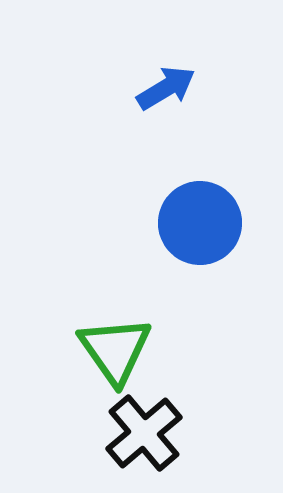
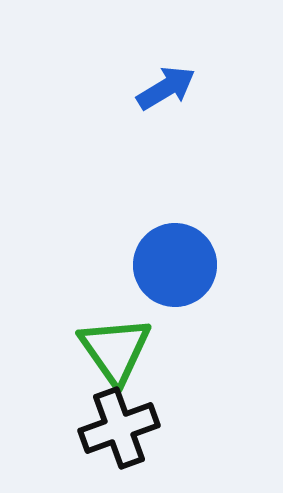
blue circle: moved 25 px left, 42 px down
black cross: moved 25 px left, 5 px up; rotated 20 degrees clockwise
